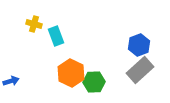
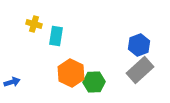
cyan rectangle: rotated 30 degrees clockwise
blue arrow: moved 1 px right, 1 px down
